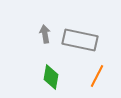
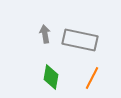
orange line: moved 5 px left, 2 px down
